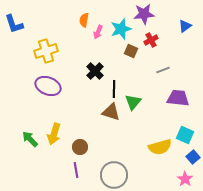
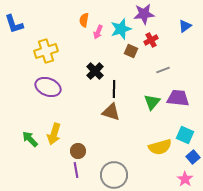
purple ellipse: moved 1 px down
green triangle: moved 19 px right
brown circle: moved 2 px left, 4 px down
